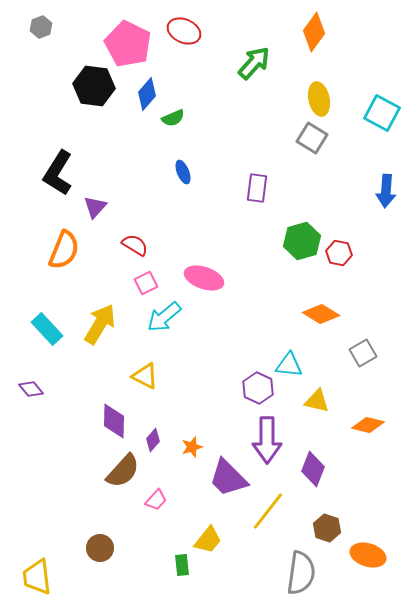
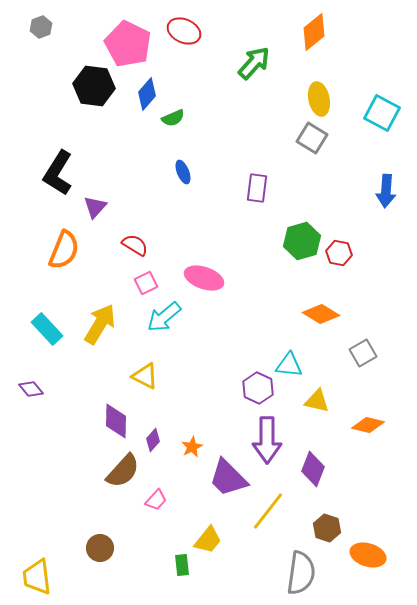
orange diamond at (314, 32): rotated 15 degrees clockwise
purple diamond at (114, 421): moved 2 px right
orange star at (192, 447): rotated 10 degrees counterclockwise
